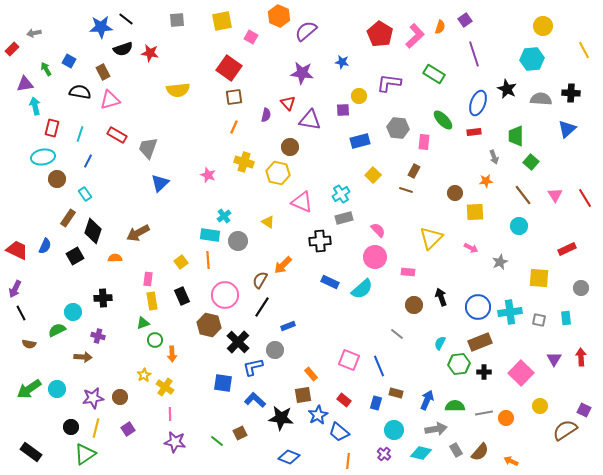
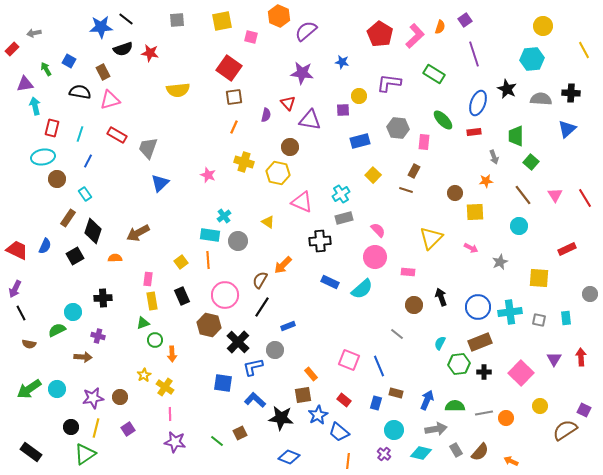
pink square at (251, 37): rotated 16 degrees counterclockwise
gray circle at (581, 288): moved 9 px right, 6 px down
